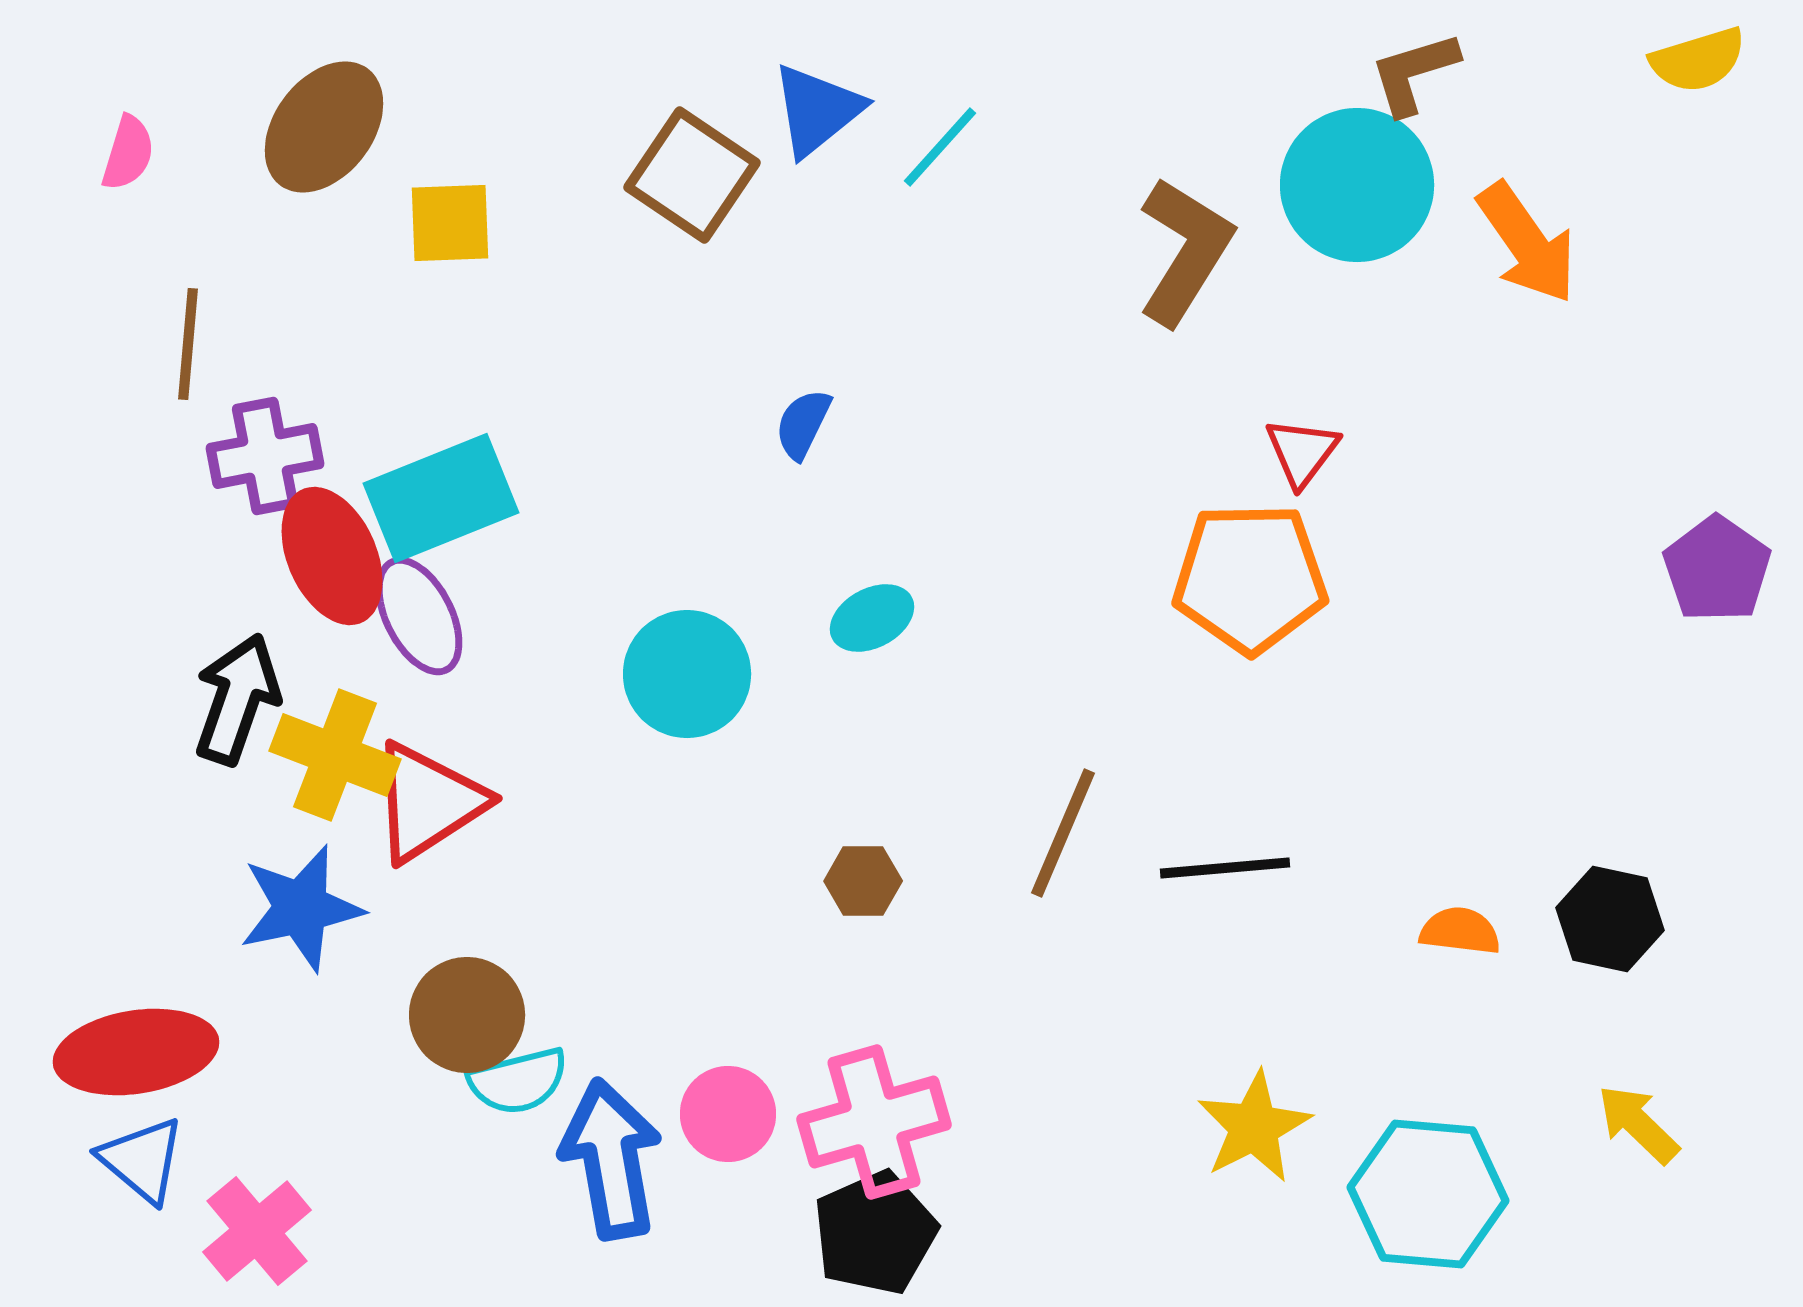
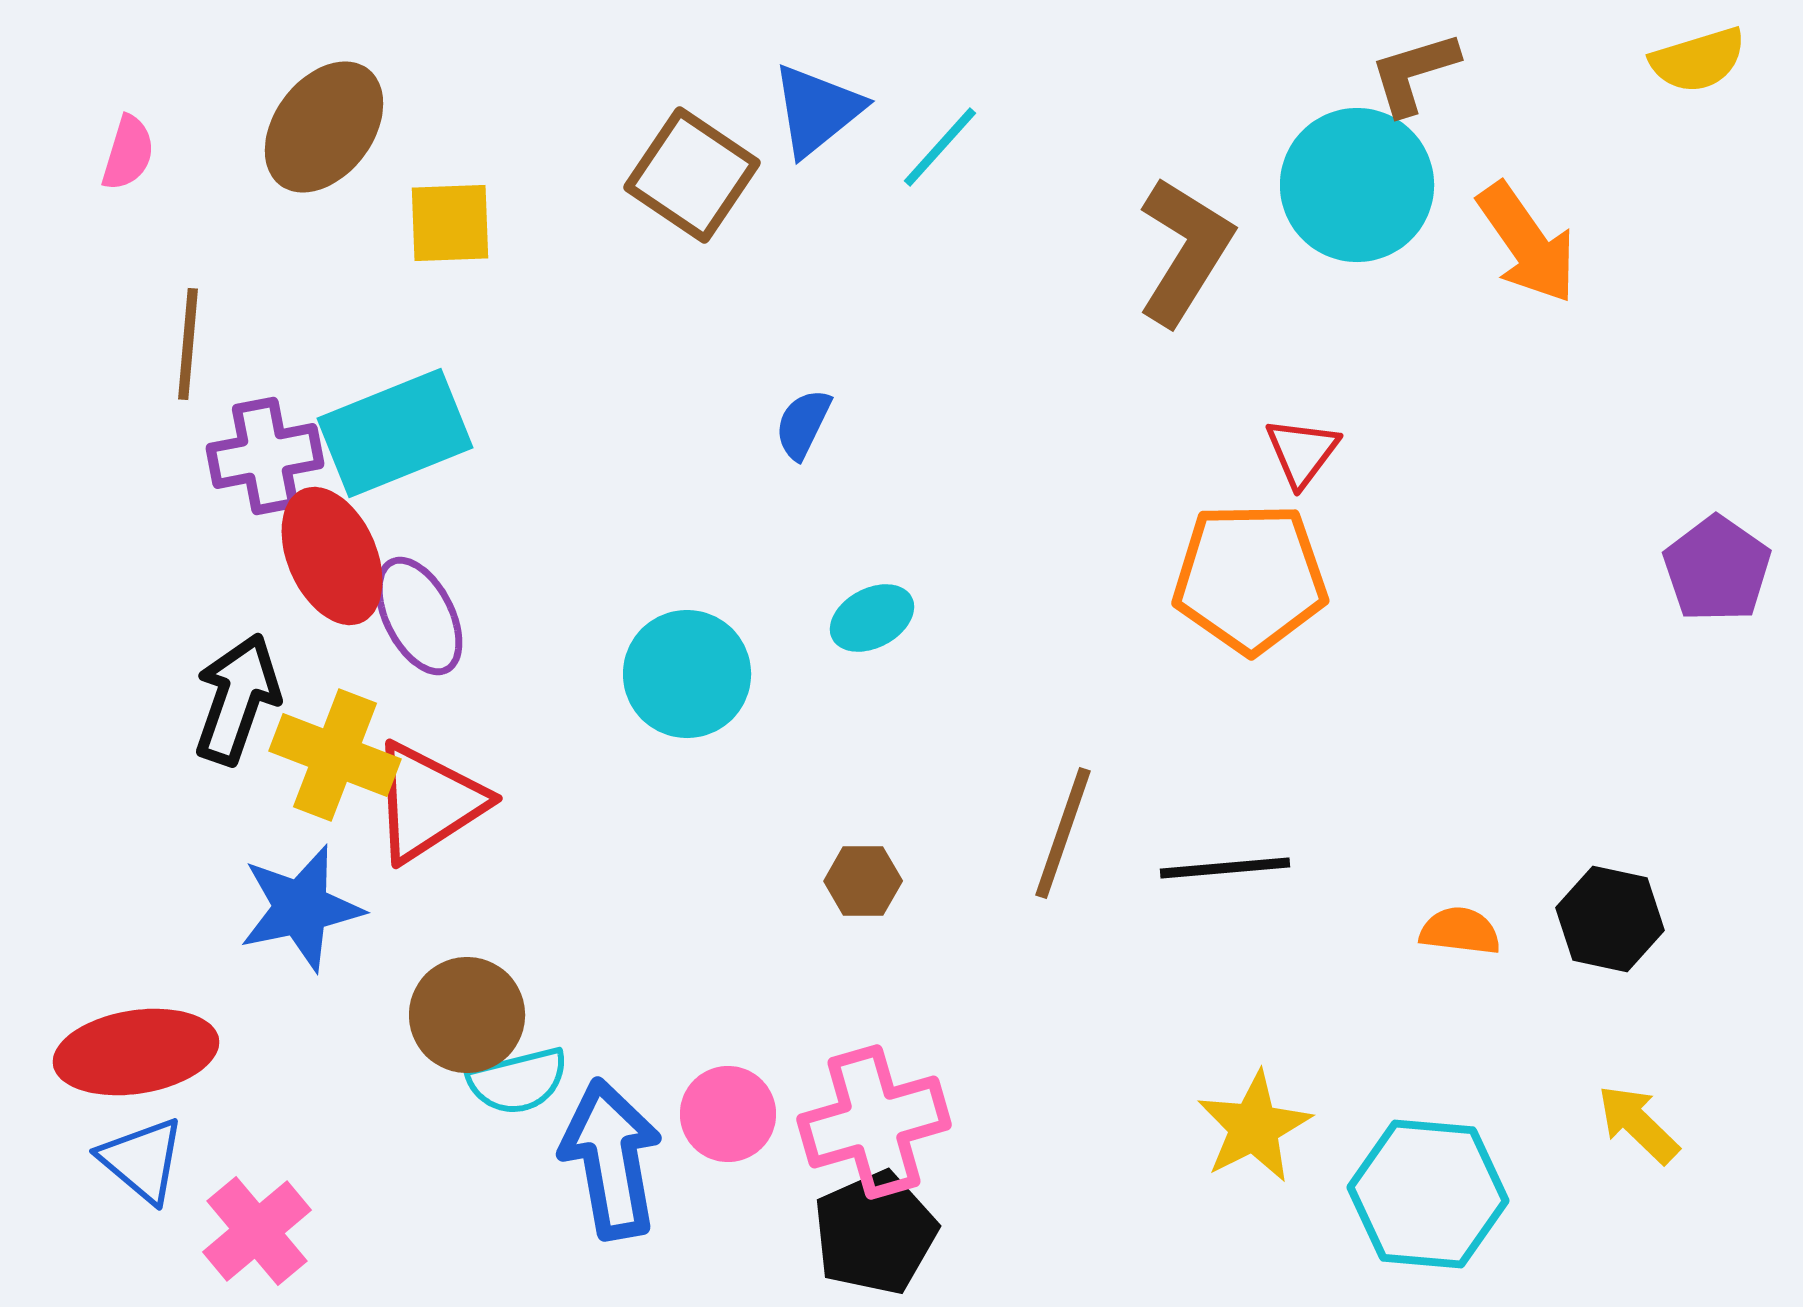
cyan rectangle at (441, 498): moved 46 px left, 65 px up
brown line at (1063, 833): rotated 4 degrees counterclockwise
